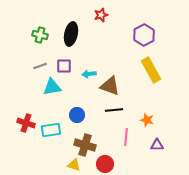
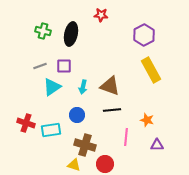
red star: rotated 24 degrees clockwise
green cross: moved 3 px right, 4 px up
cyan arrow: moved 6 px left, 13 px down; rotated 72 degrees counterclockwise
cyan triangle: rotated 24 degrees counterclockwise
black line: moved 2 px left
